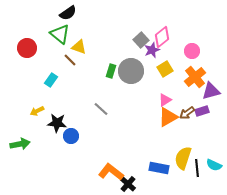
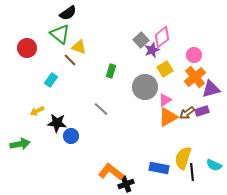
pink circle: moved 2 px right, 4 px down
gray circle: moved 14 px right, 16 px down
purple triangle: moved 2 px up
black line: moved 5 px left, 4 px down
black cross: moved 2 px left; rotated 28 degrees clockwise
